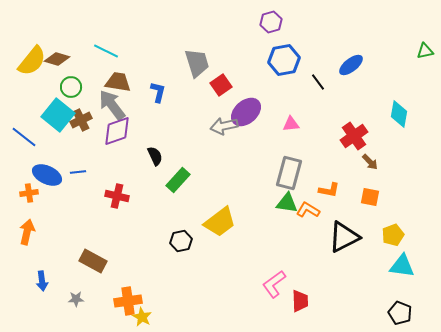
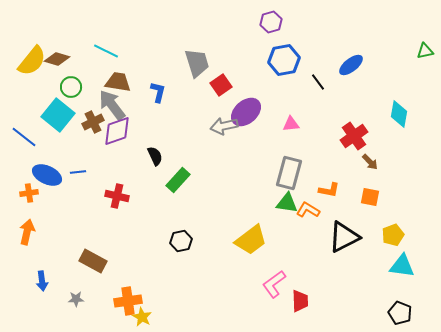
brown cross at (81, 120): moved 12 px right, 2 px down
yellow trapezoid at (220, 222): moved 31 px right, 18 px down
